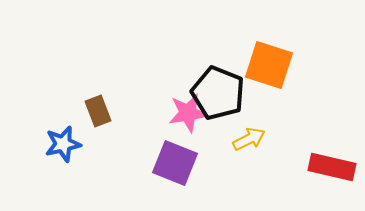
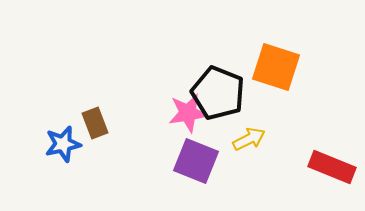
orange square: moved 7 px right, 2 px down
brown rectangle: moved 3 px left, 12 px down
purple square: moved 21 px right, 2 px up
red rectangle: rotated 9 degrees clockwise
